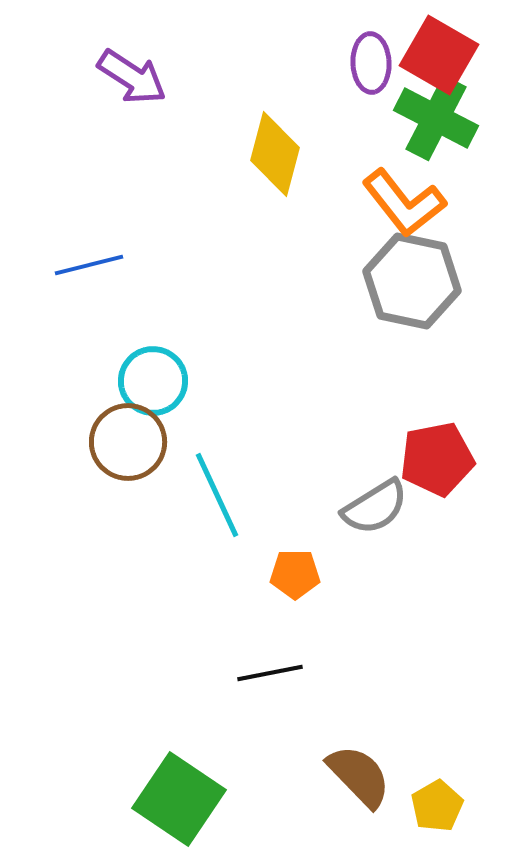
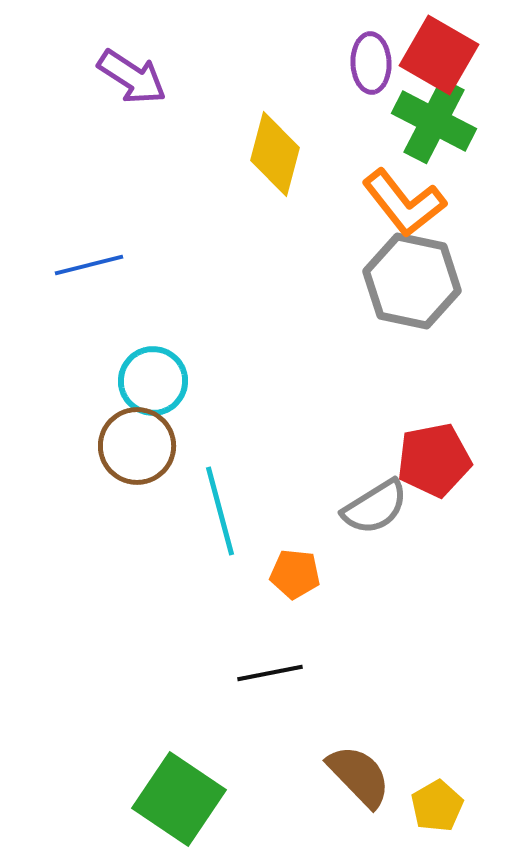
green cross: moved 2 px left, 3 px down
brown circle: moved 9 px right, 4 px down
red pentagon: moved 3 px left, 1 px down
cyan line: moved 3 px right, 16 px down; rotated 10 degrees clockwise
orange pentagon: rotated 6 degrees clockwise
